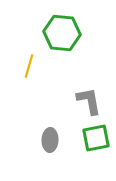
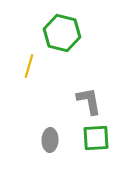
green hexagon: rotated 9 degrees clockwise
green square: rotated 8 degrees clockwise
